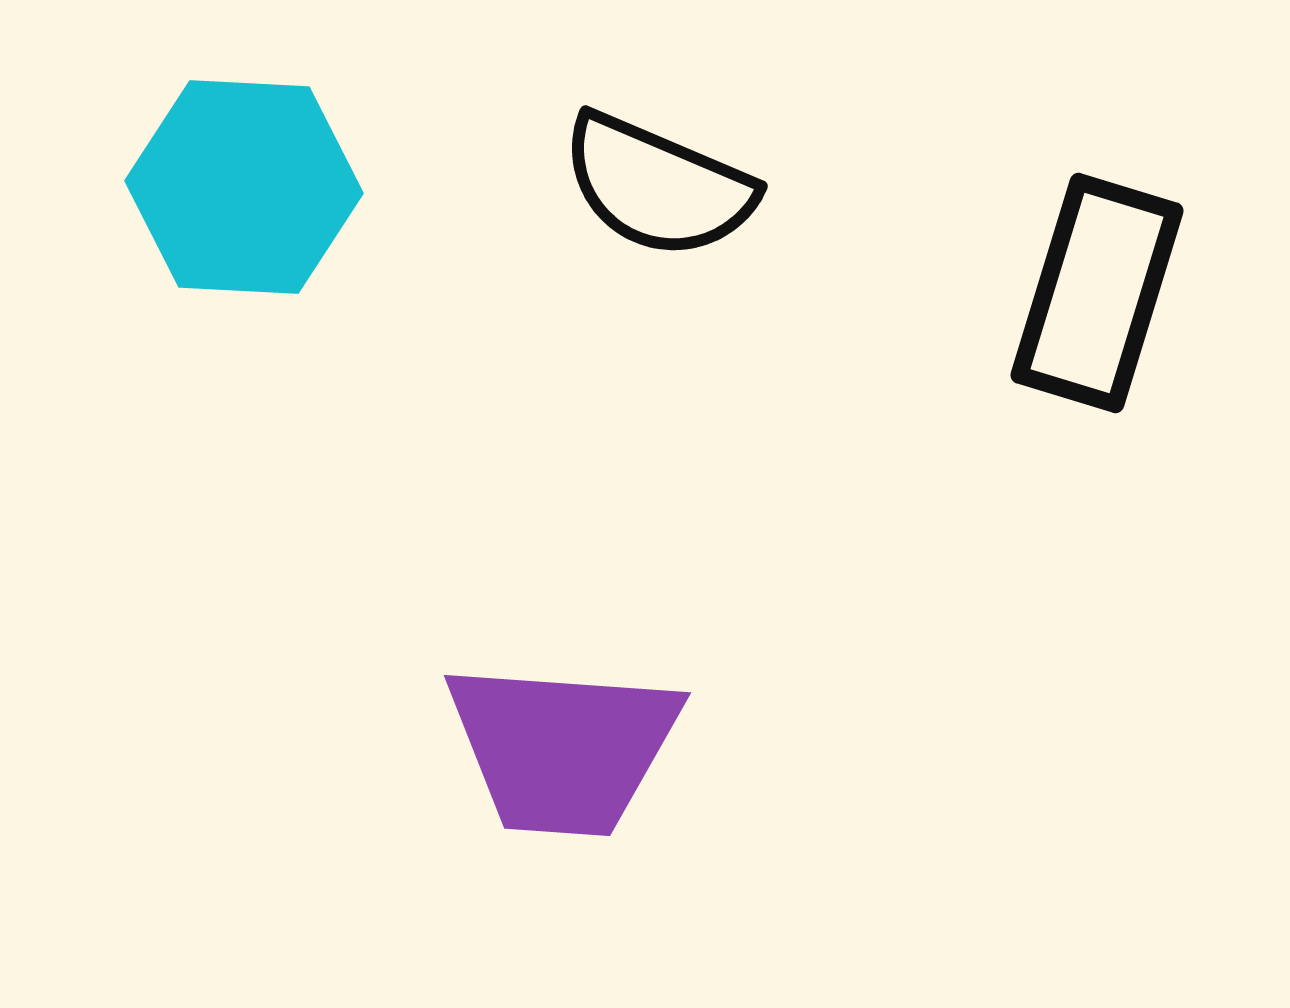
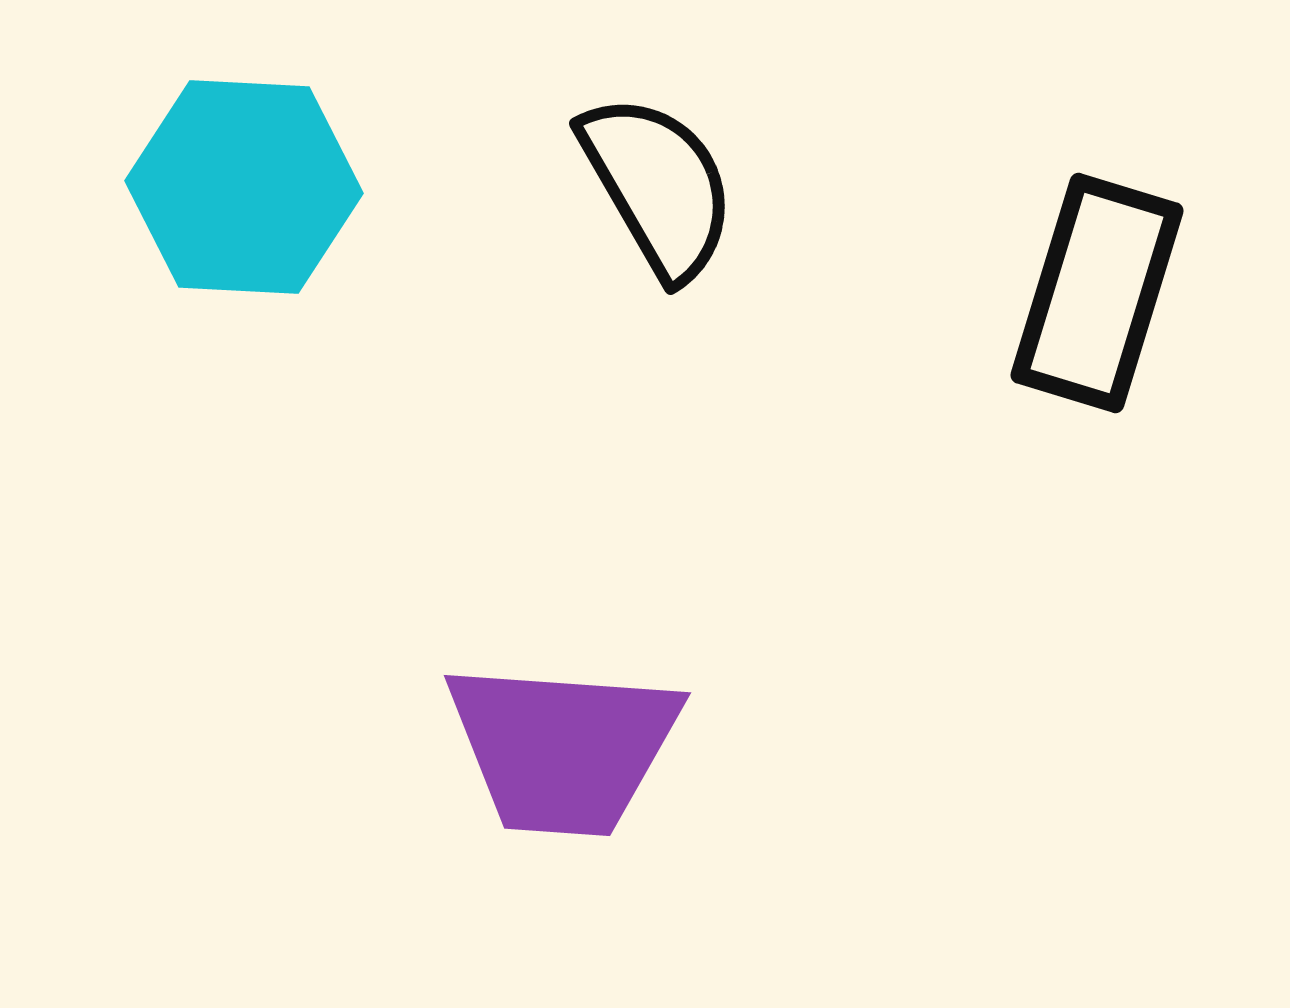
black semicircle: rotated 143 degrees counterclockwise
